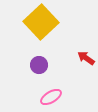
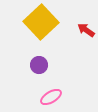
red arrow: moved 28 px up
